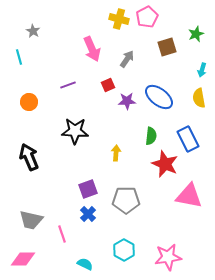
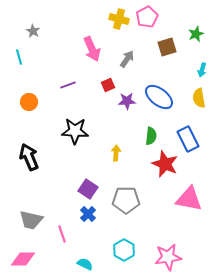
purple square: rotated 36 degrees counterclockwise
pink triangle: moved 3 px down
